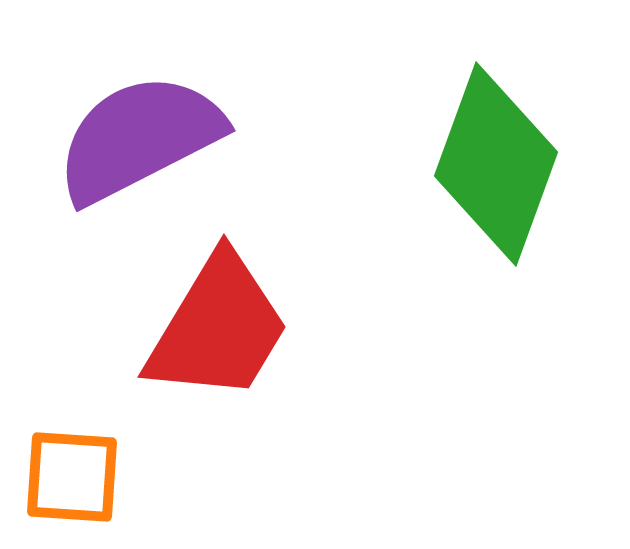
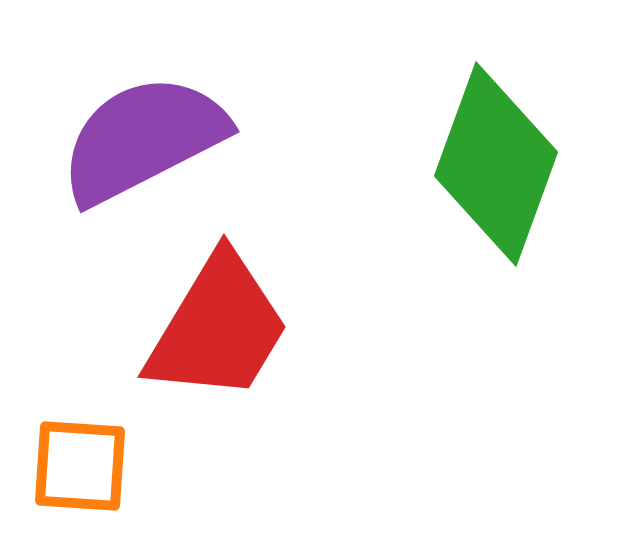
purple semicircle: moved 4 px right, 1 px down
orange square: moved 8 px right, 11 px up
